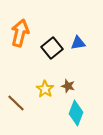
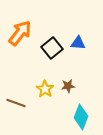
orange arrow: rotated 24 degrees clockwise
blue triangle: rotated 14 degrees clockwise
brown star: rotated 24 degrees counterclockwise
brown line: rotated 24 degrees counterclockwise
cyan diamond: moved 5 px right, 4 px down
